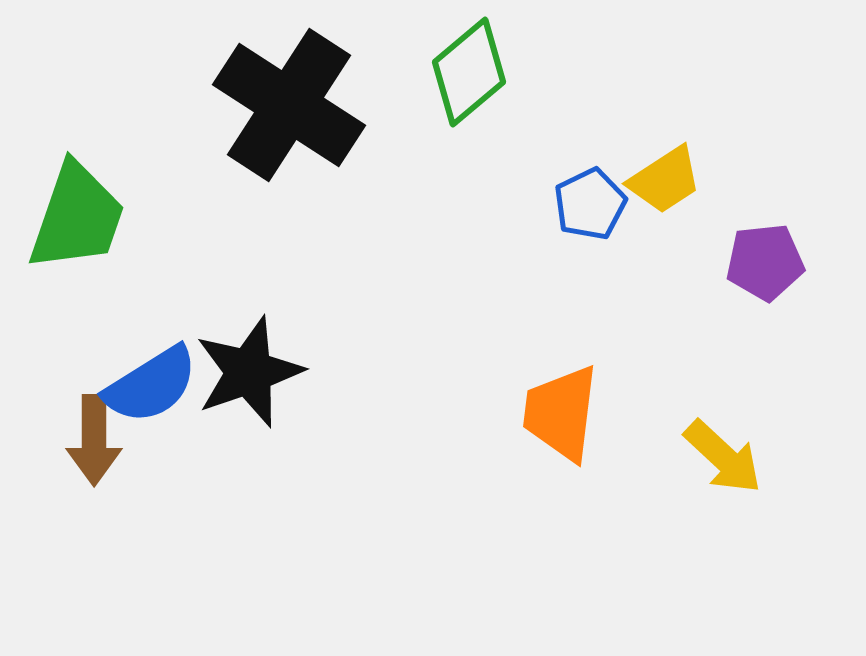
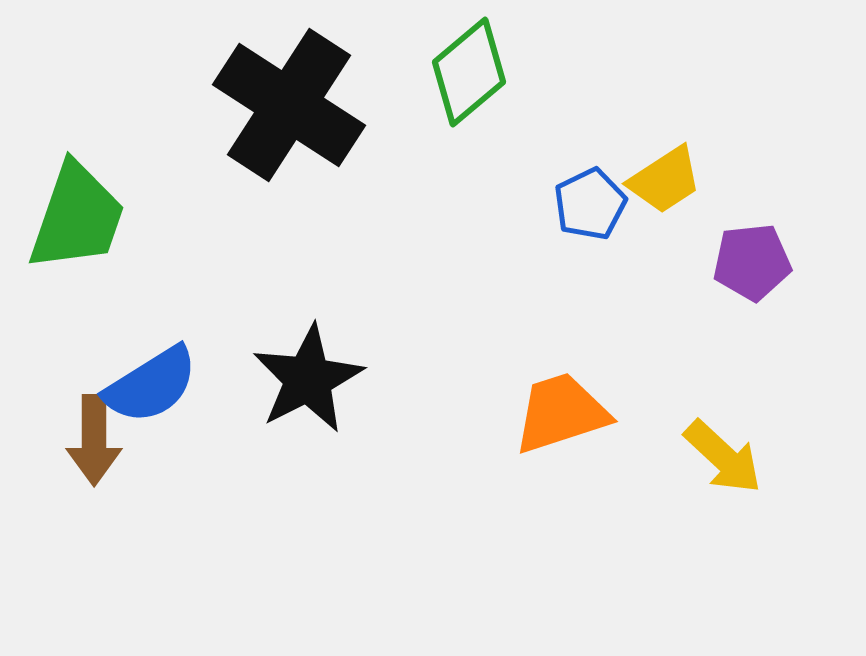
purple pentagon: moved 13 px left
black star: moved 59 px right, 7 px down; rotated 8 degrees counterclockwise
orange trapezoid: rotated 65 degrees clockwise
